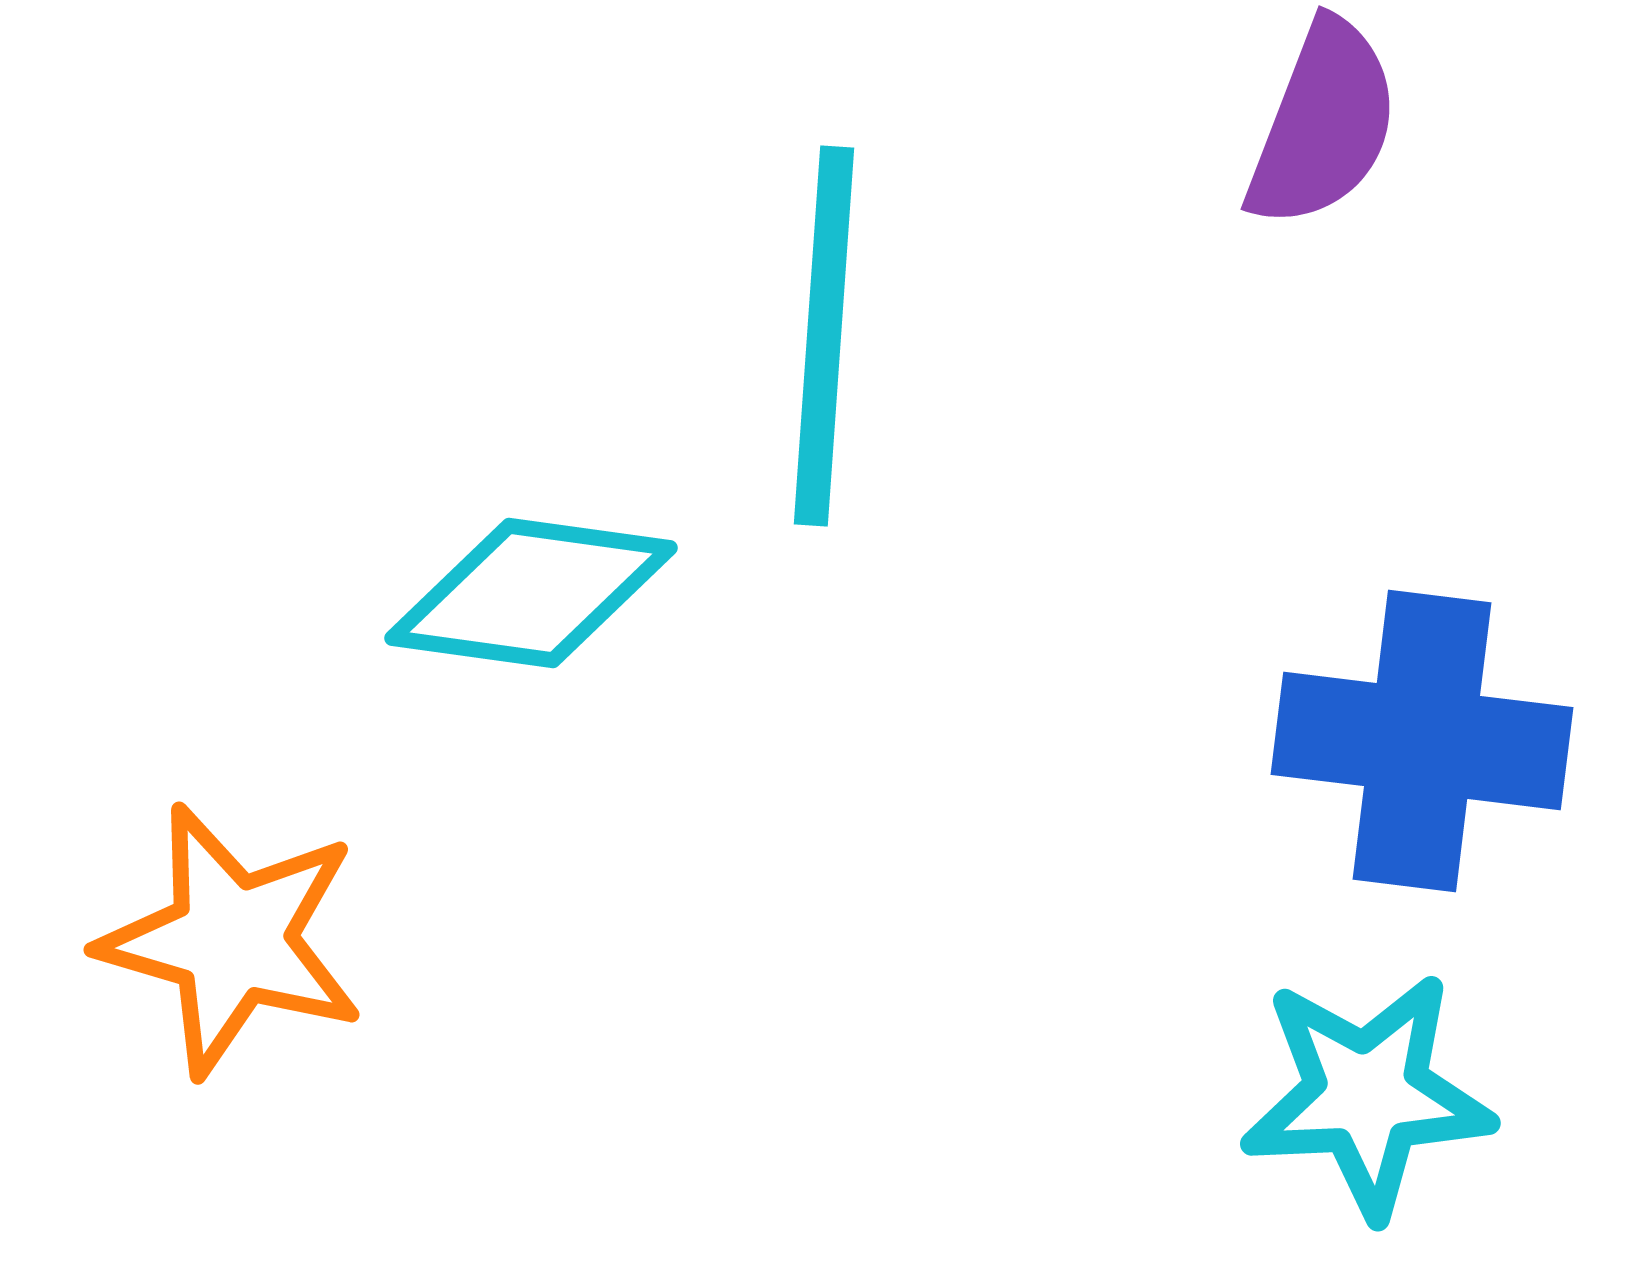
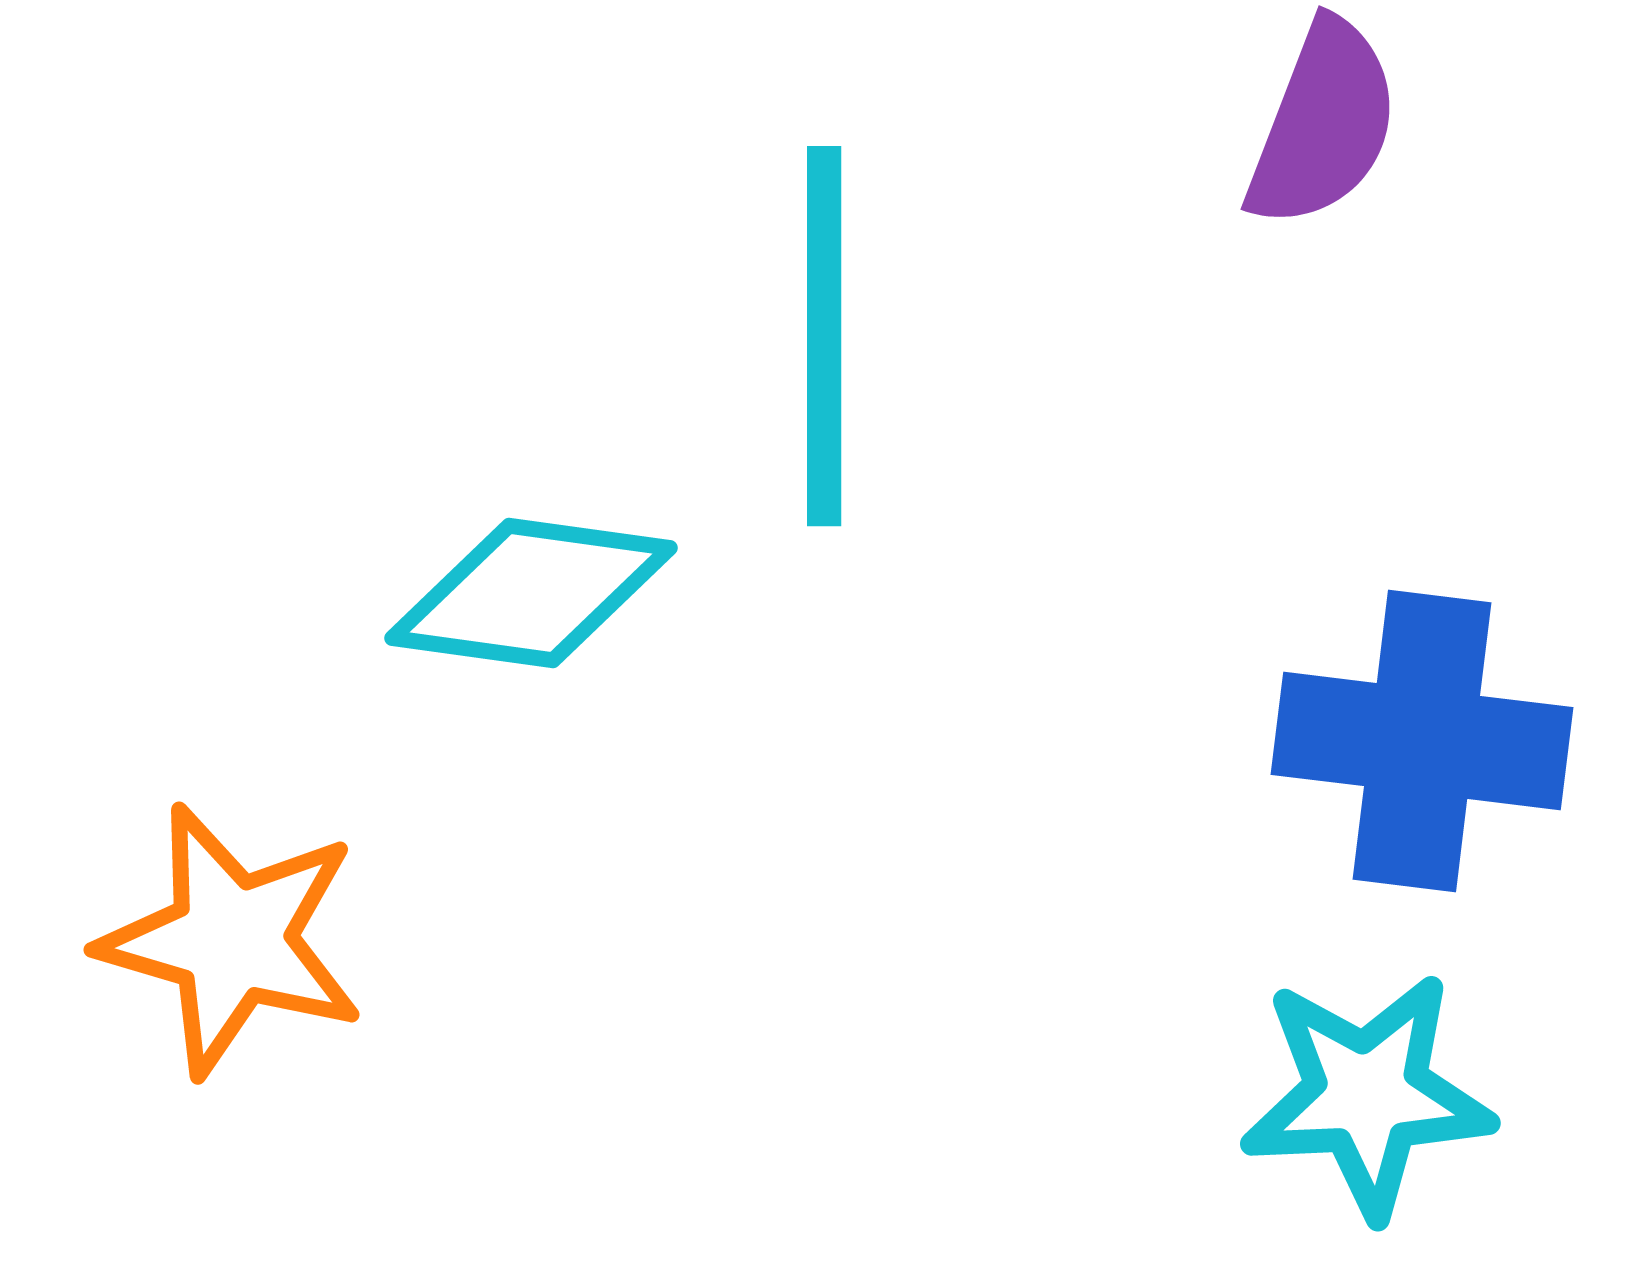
cyan line: rotated 4 degrees counterclockwise
